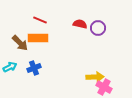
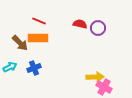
red line: moved 1 px left, 1 px down
